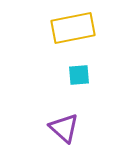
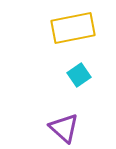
cyan square: rotated 30 degrees counterclockwise
